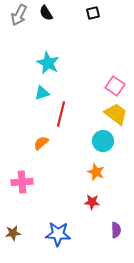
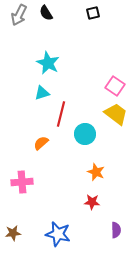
cyan circle: moved 18 px left, 7 px up
blue star: rotated 10 degrees clockwise
